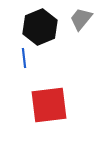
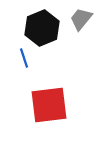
black hexagon: moved 2 px right, 1 px down
blue line: rotated 12 degrees counterclockwise
